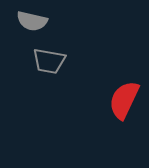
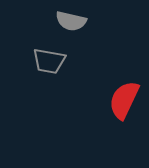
gray semicircle: moved 39 px right
